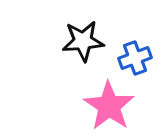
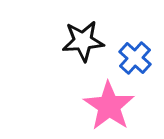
blue cross: rotated 28 degrees counterclockwise
